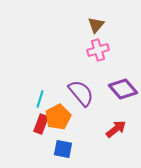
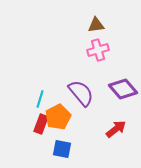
brown triangle: rotated 42 degrees clockwise
blue square: moved 1 px left
